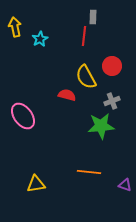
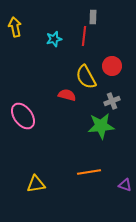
cyan star: moved 14 px right; rotated 14 degrees clockwise
orange line: rotated 15 degrees counterclockwise
